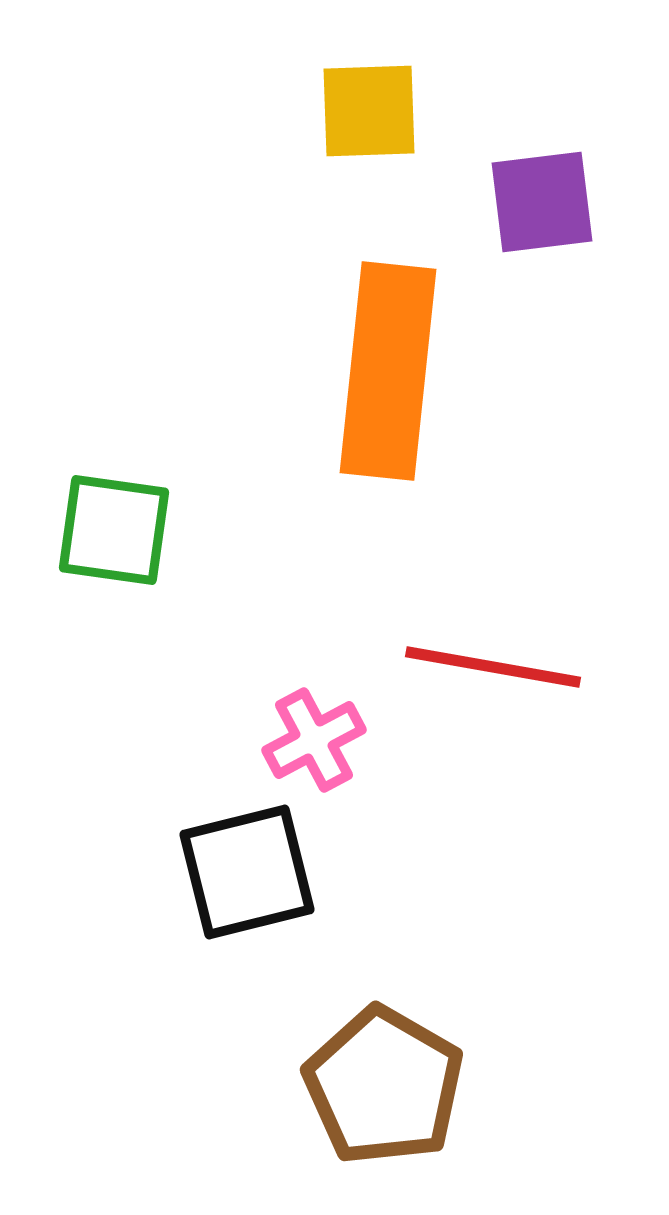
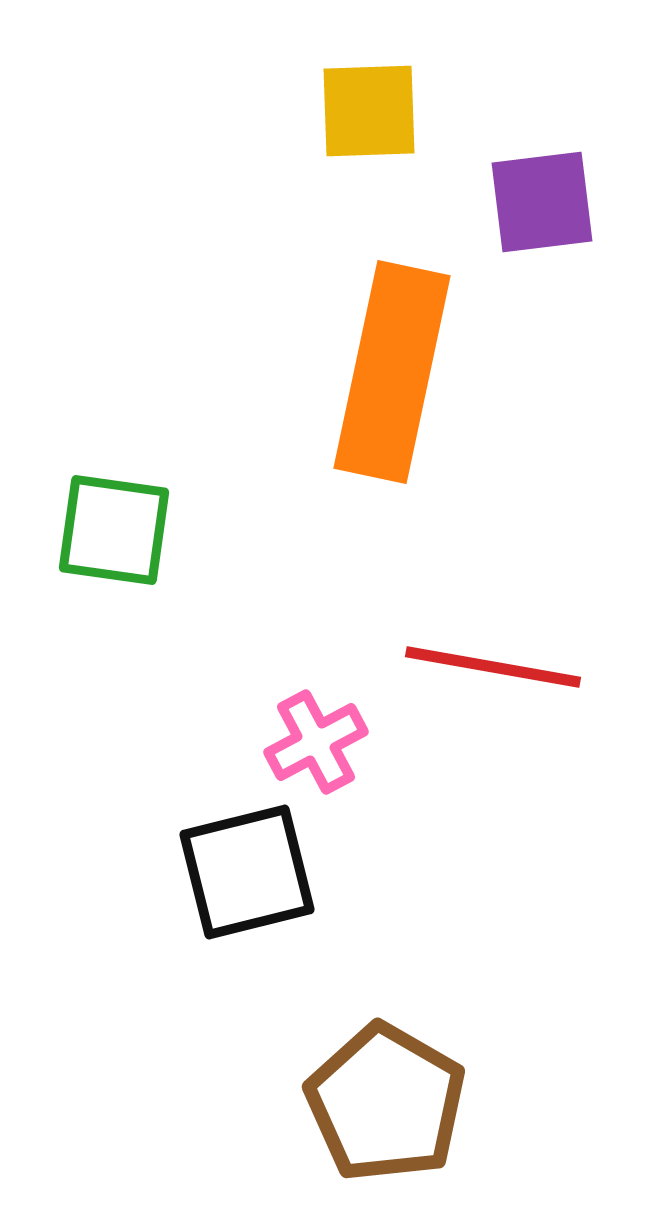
orange rectangle: moved 4 px right, 1 px down; rotated 6 degrees clockwise
pink cross: moved 2 px right, 2 px down
brown pentagon: moved 2 px right, 17 px down
